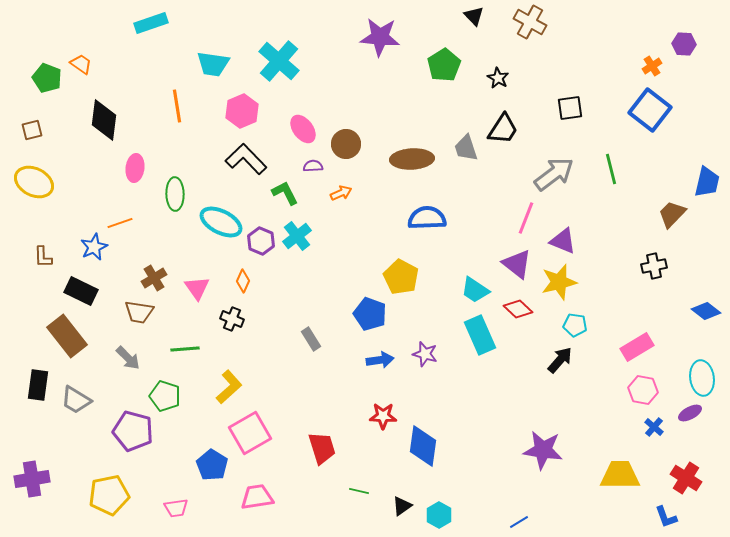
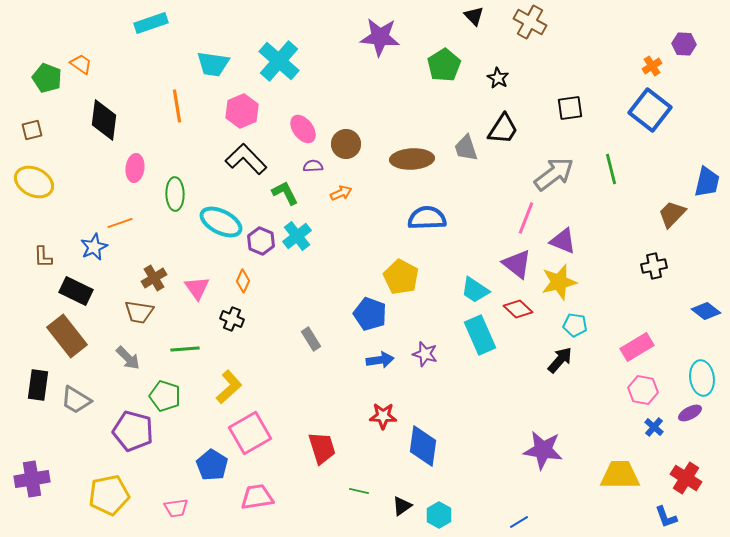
black rectangle at (81, 291): moved 5 px left
